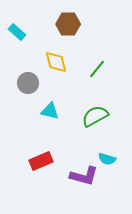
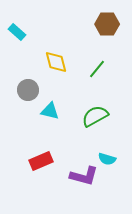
brown hexagon: moved 39 px right
gray circle: moved 7 px down
